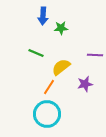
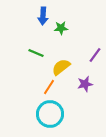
purple line: rotated 56 degrees counterclockwise
cyan circle: moved 3 px right
